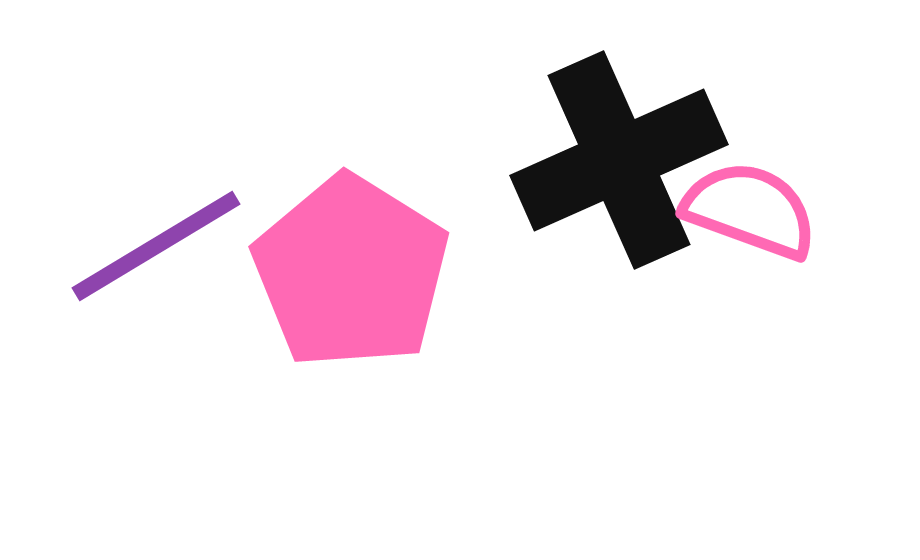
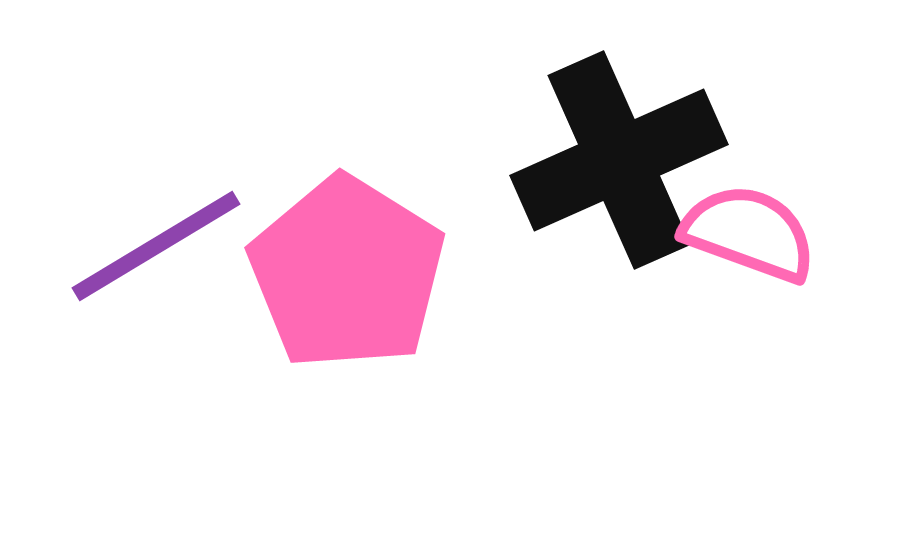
pink semicircle: moved 1 px left, 23 px down
pink pentagon: moved 4 px left, 1 px down
